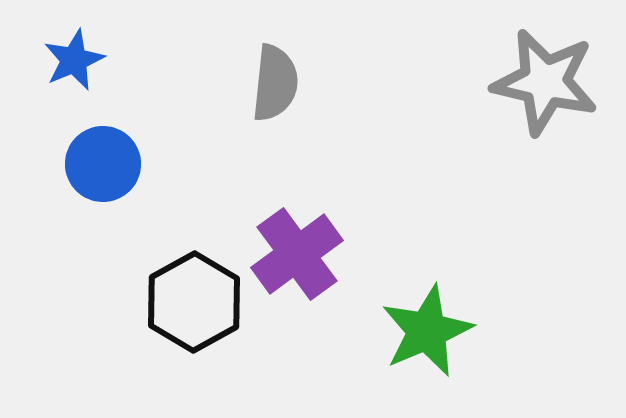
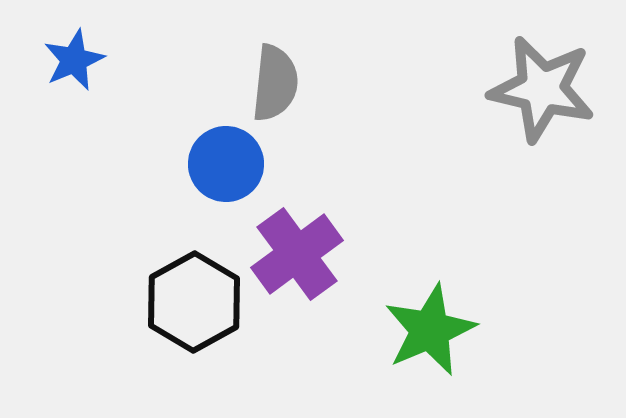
gray star: moved 3 px left, 7 px down
blue circle: moved 123 px right
green star: moved 3 px right, 1 px up
